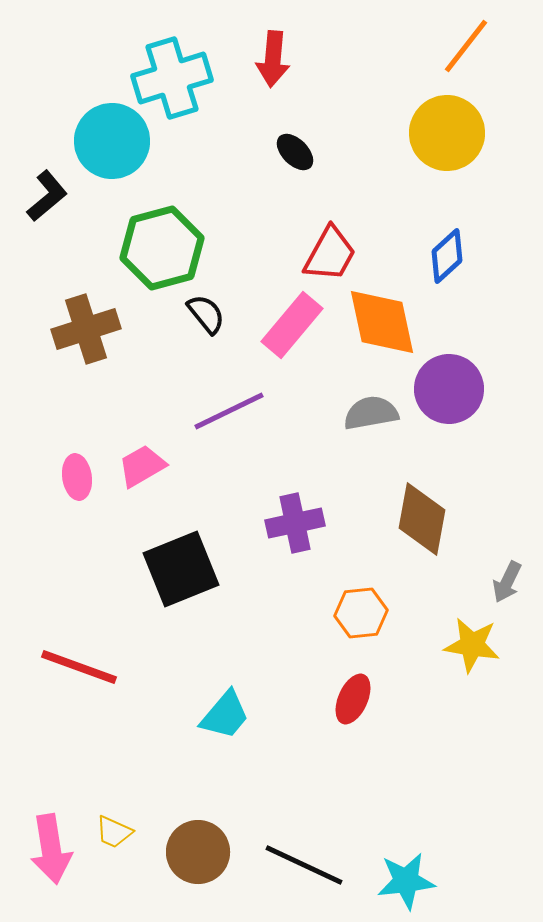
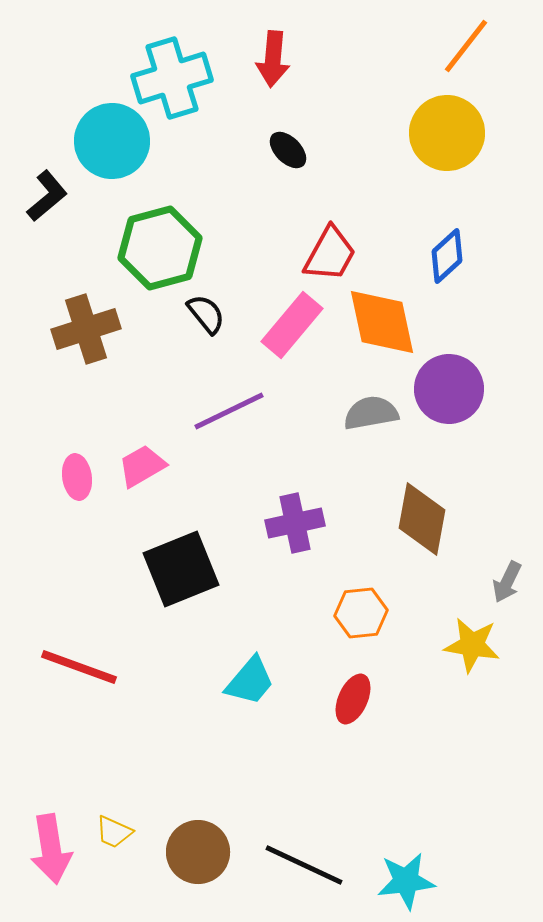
black ellipse: moved 7 px left, 2 px up
green hexagon: moved 2 px left
cyan trapezoid: moved 25 px right, 34 px up
